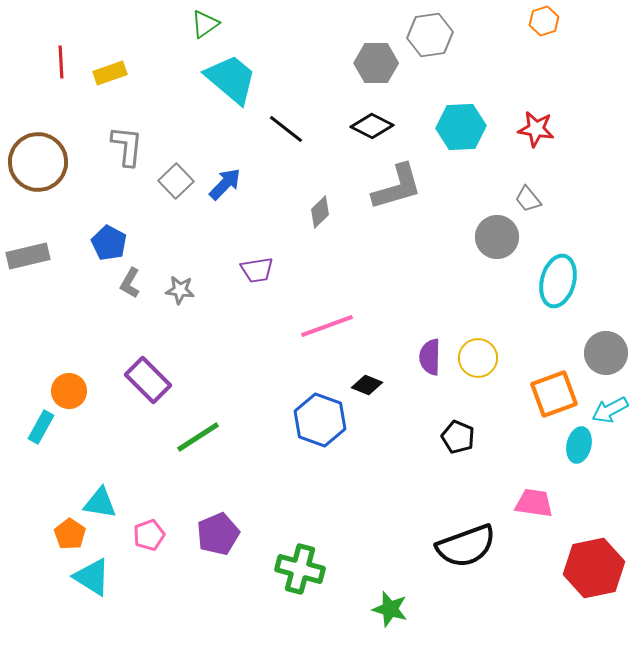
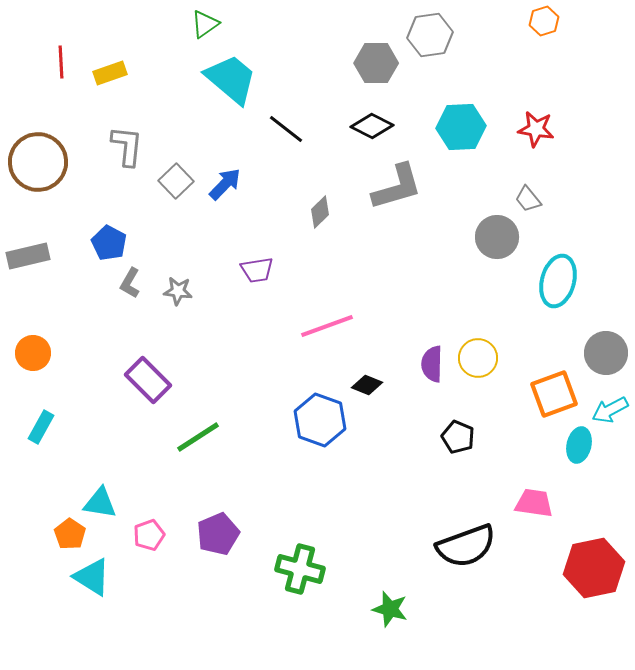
gray star at (180, 290): moved 2 px left, 1 px down
purple semicircle at (430, 357): moved 2 px right, 7 px down
orange circle at (69, 391): moved 36 px left, 38 px up
